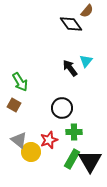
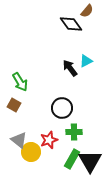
cyan triangle: rotated 24 degrees clockwise
